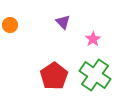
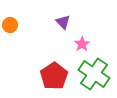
pink star: moved 11 px left, 5 px down
green cross: moved 1 px left, 1 px up
